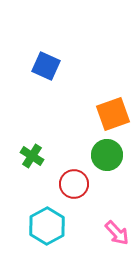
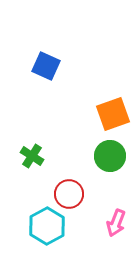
green circle: moved 3 px right, 1 px down
red circle: moved 5 px left, 10 px down
pink arrow: moved 1 px left, 10 px up; rotated 64 degrees clockwise
